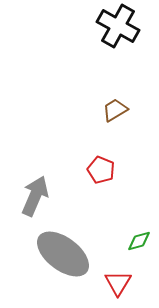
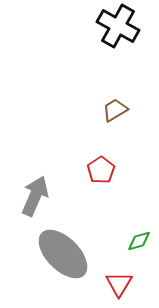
red pentagon: rotated 16 degrees clockwise
gray ellipse: rotated 8 degrees clockwise
red triangle: moved 1 px right, 1 px down
